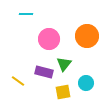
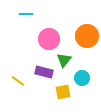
green triangle: moved 4 px up
cyan circle: moved 4 px left, 5 px up
